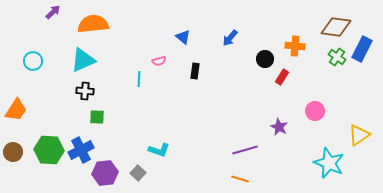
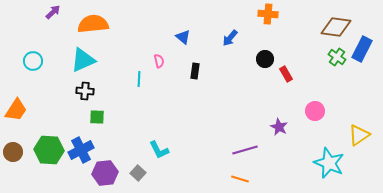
orange cross: moved 27 px left, 32 px up
pink semicircle: rotated 88 degrees counterclockwise
red rectangle: moved 4 px right, 3 px up; rotated 63 degrees counterclockwise
cyan L-shape: rotated 45 degrees clockwise
